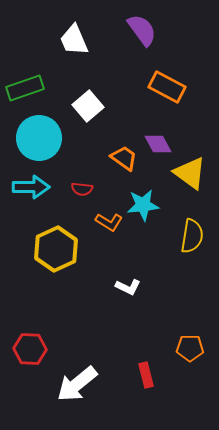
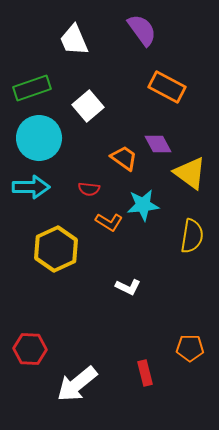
green rectangle: moved 7 px right
red semicircle: moved 7 px right
red rectangle: moved 1 px left, 2 px up
